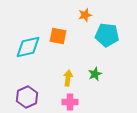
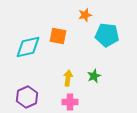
green star: moved 1 px left, 2 px down
